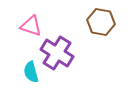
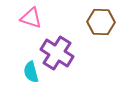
brown hexagon: rotated 8 degrees counterclockwise
pink triangle: moved 8 px up
